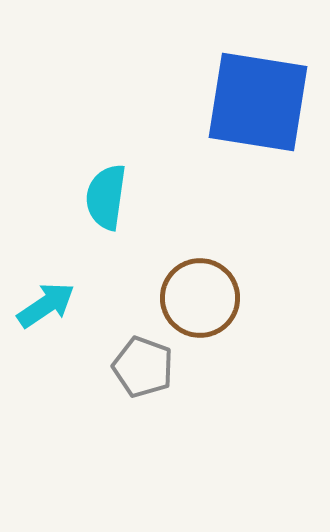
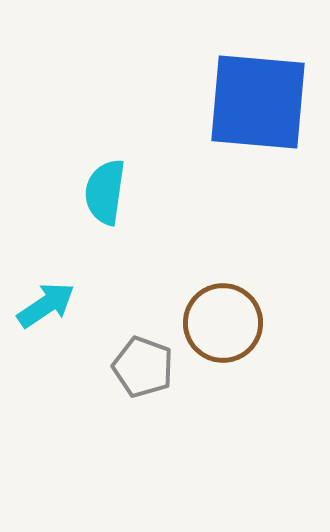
blue square: rotated 4 degrees counterclockwise
cyan semicircle: moved 1 px left, 5 px up
brown circle: moved 23 px right, 25 px down
